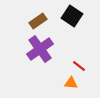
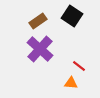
purple cross: rotated 12 degrees counterclockwise
